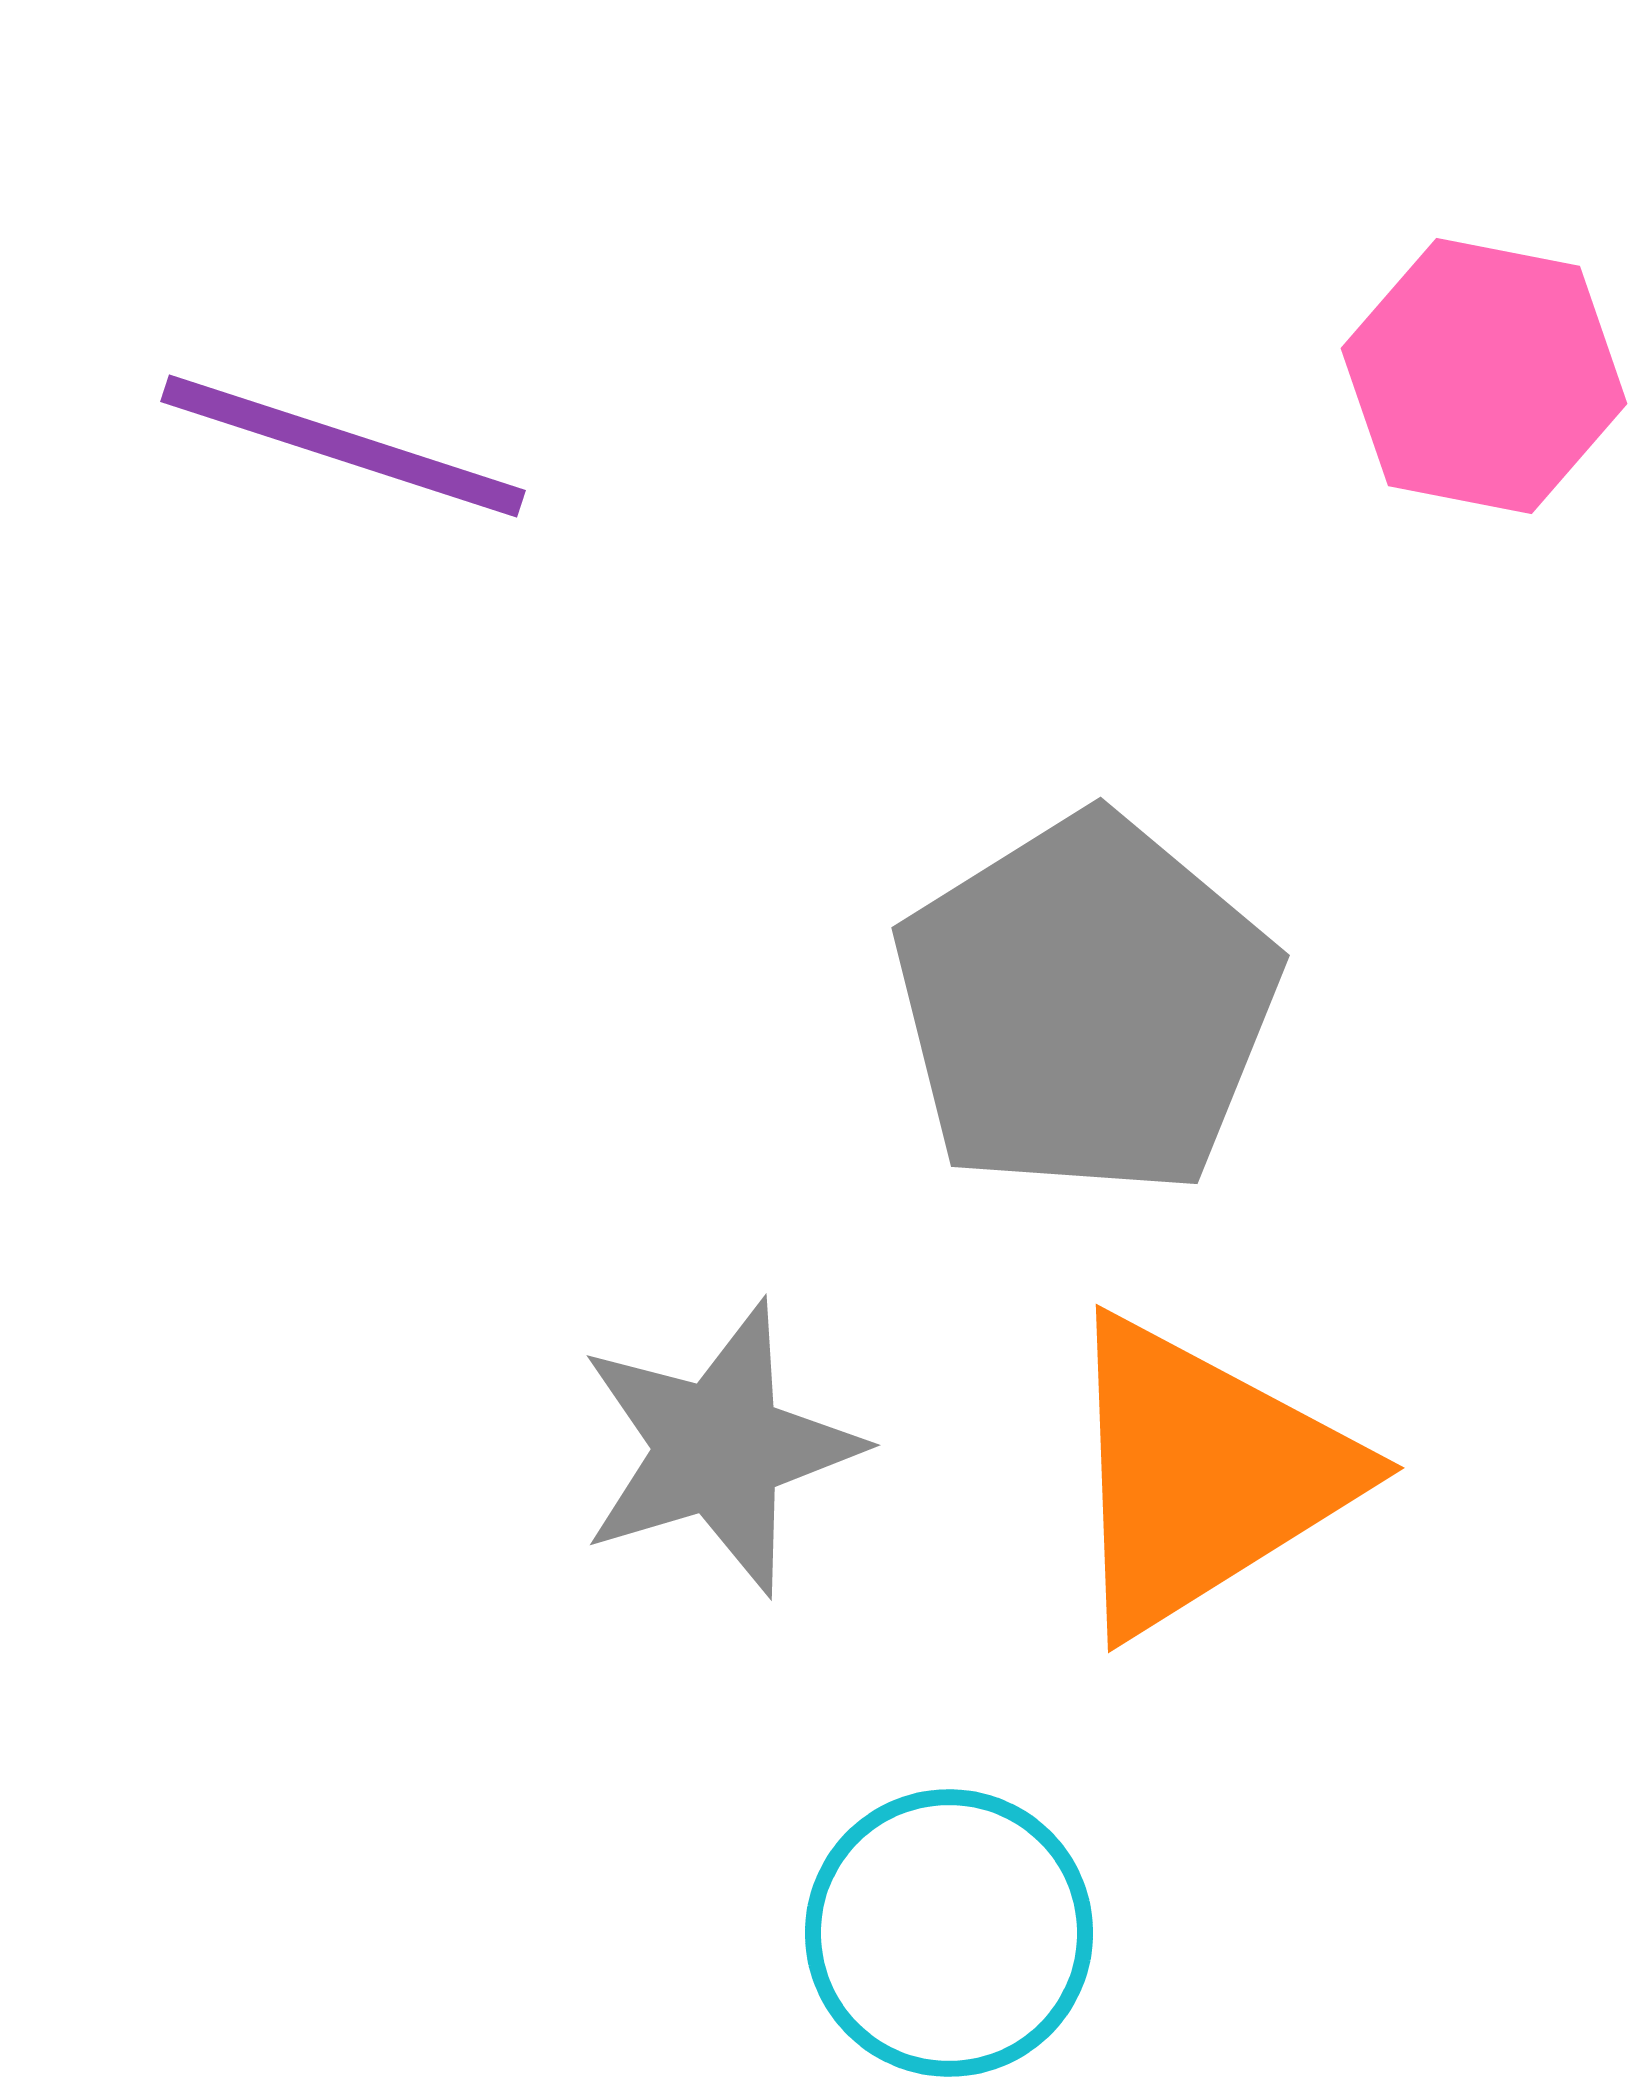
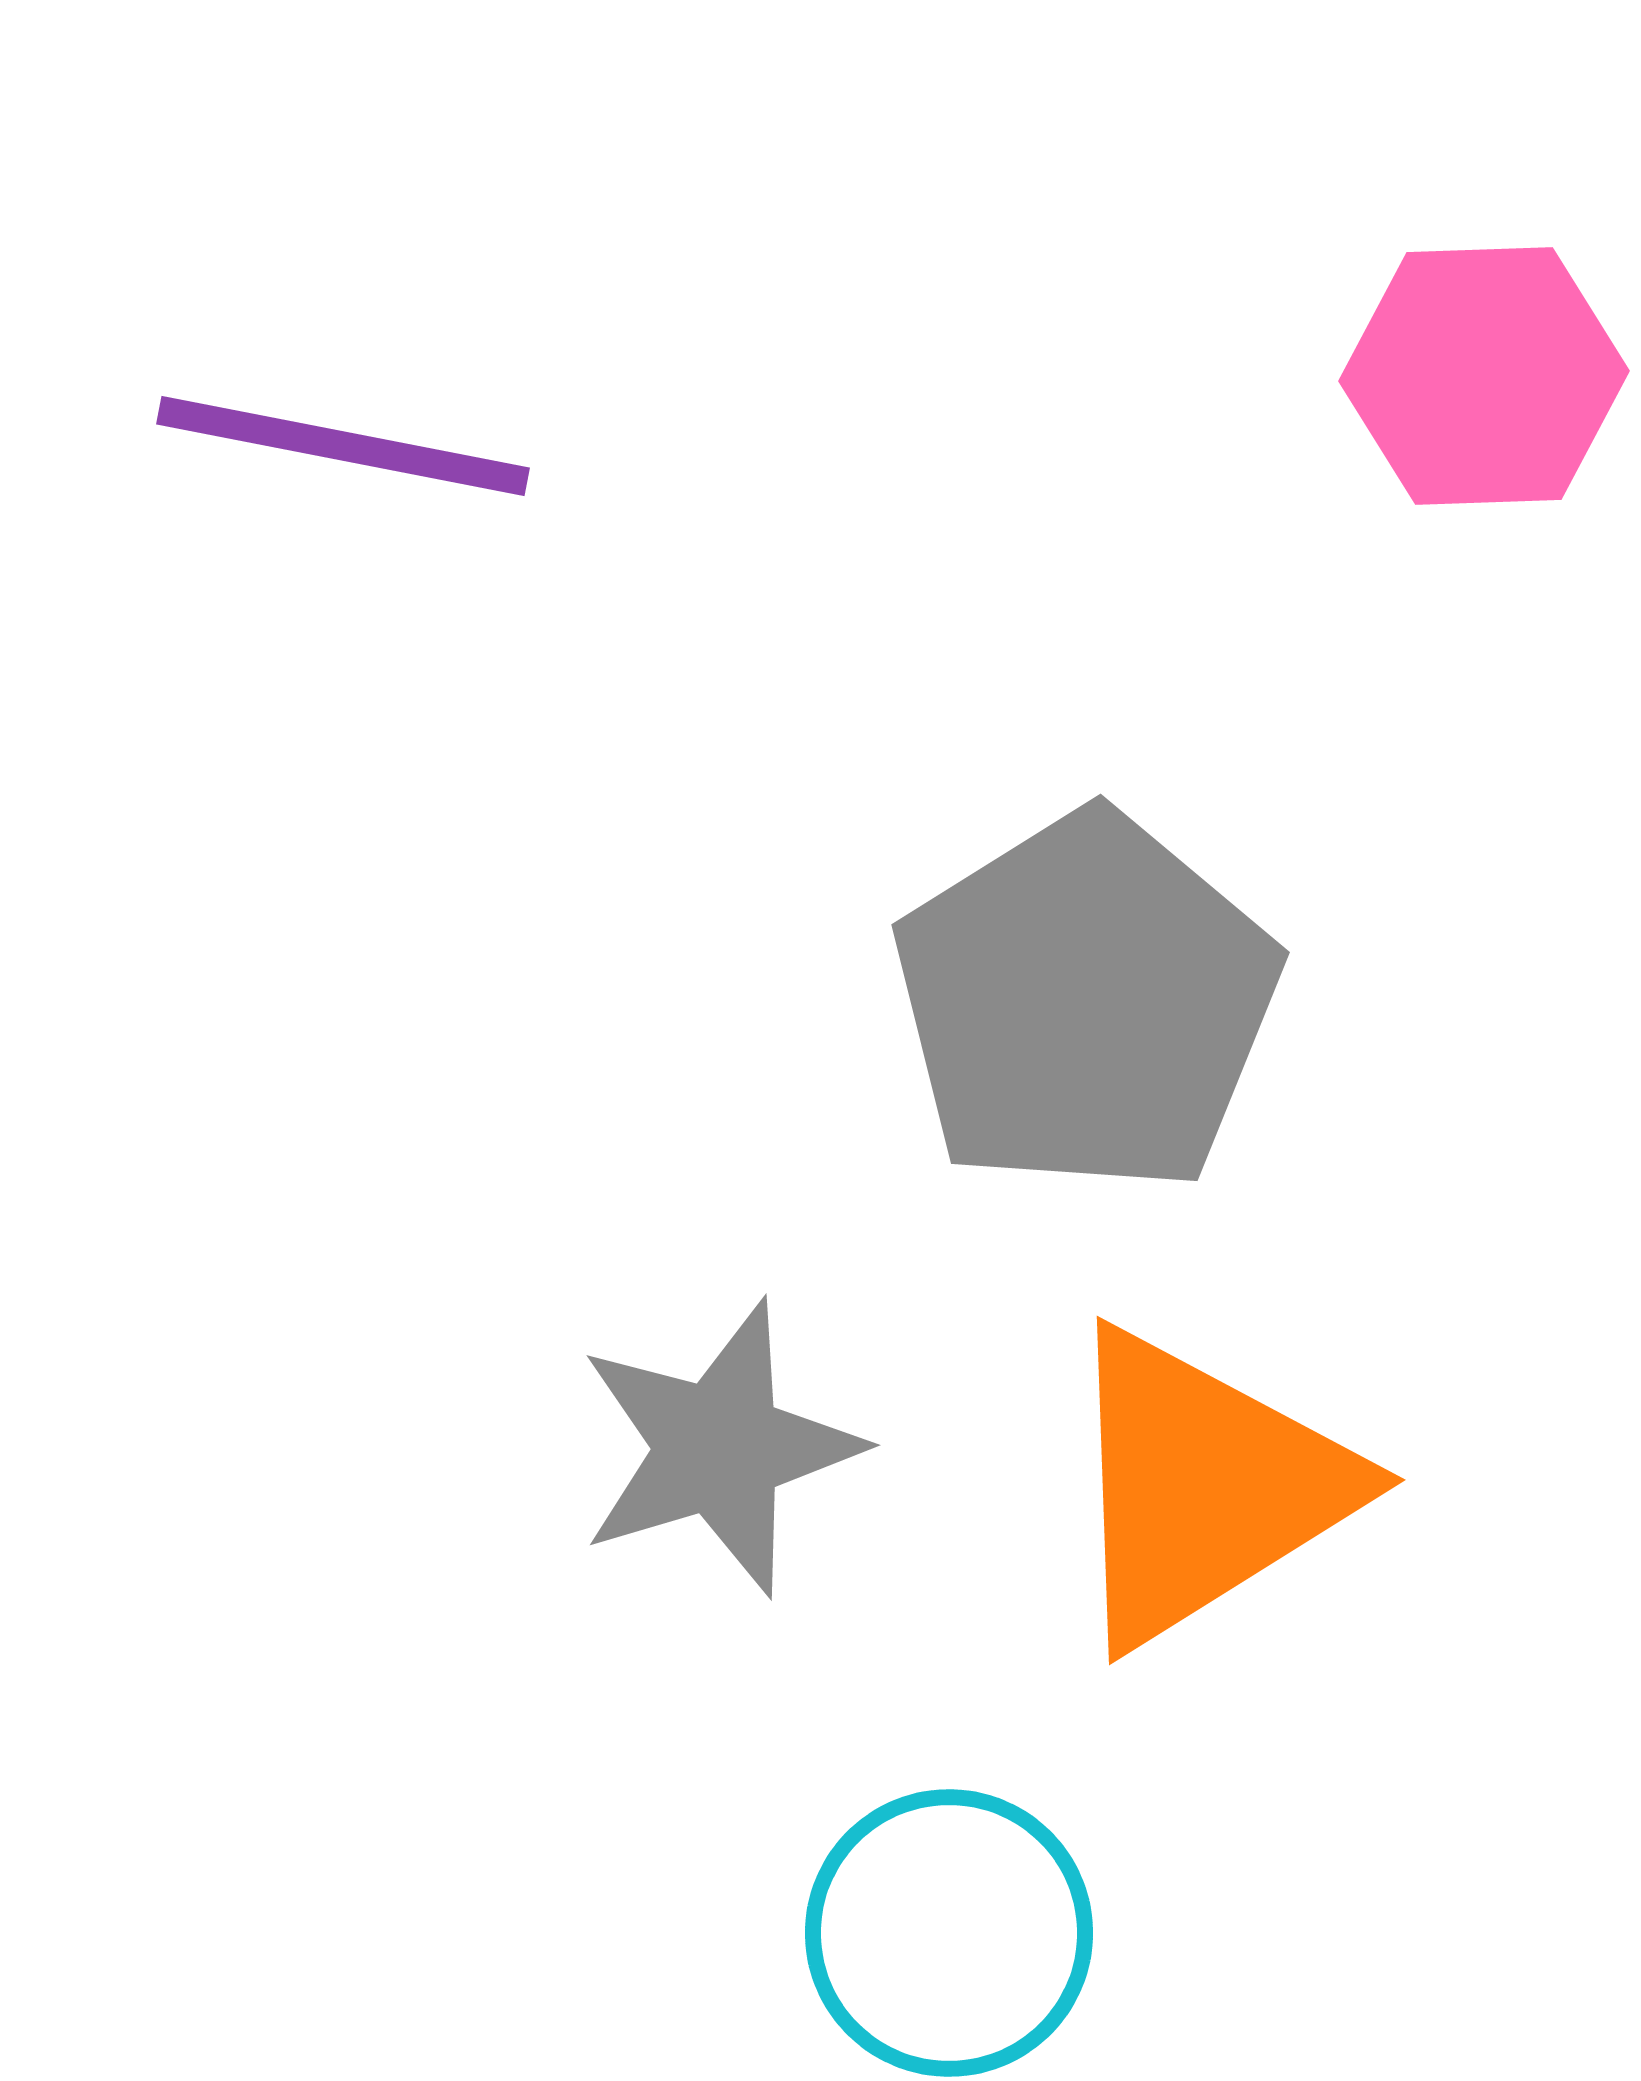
pink hexagon: rotated 13 degrees counterclockwise
purple line: rotated 7 degrees counterclockwise
gray pentagon: moved 3 px up
orange triangle: moved 1 px right, 12 px down
